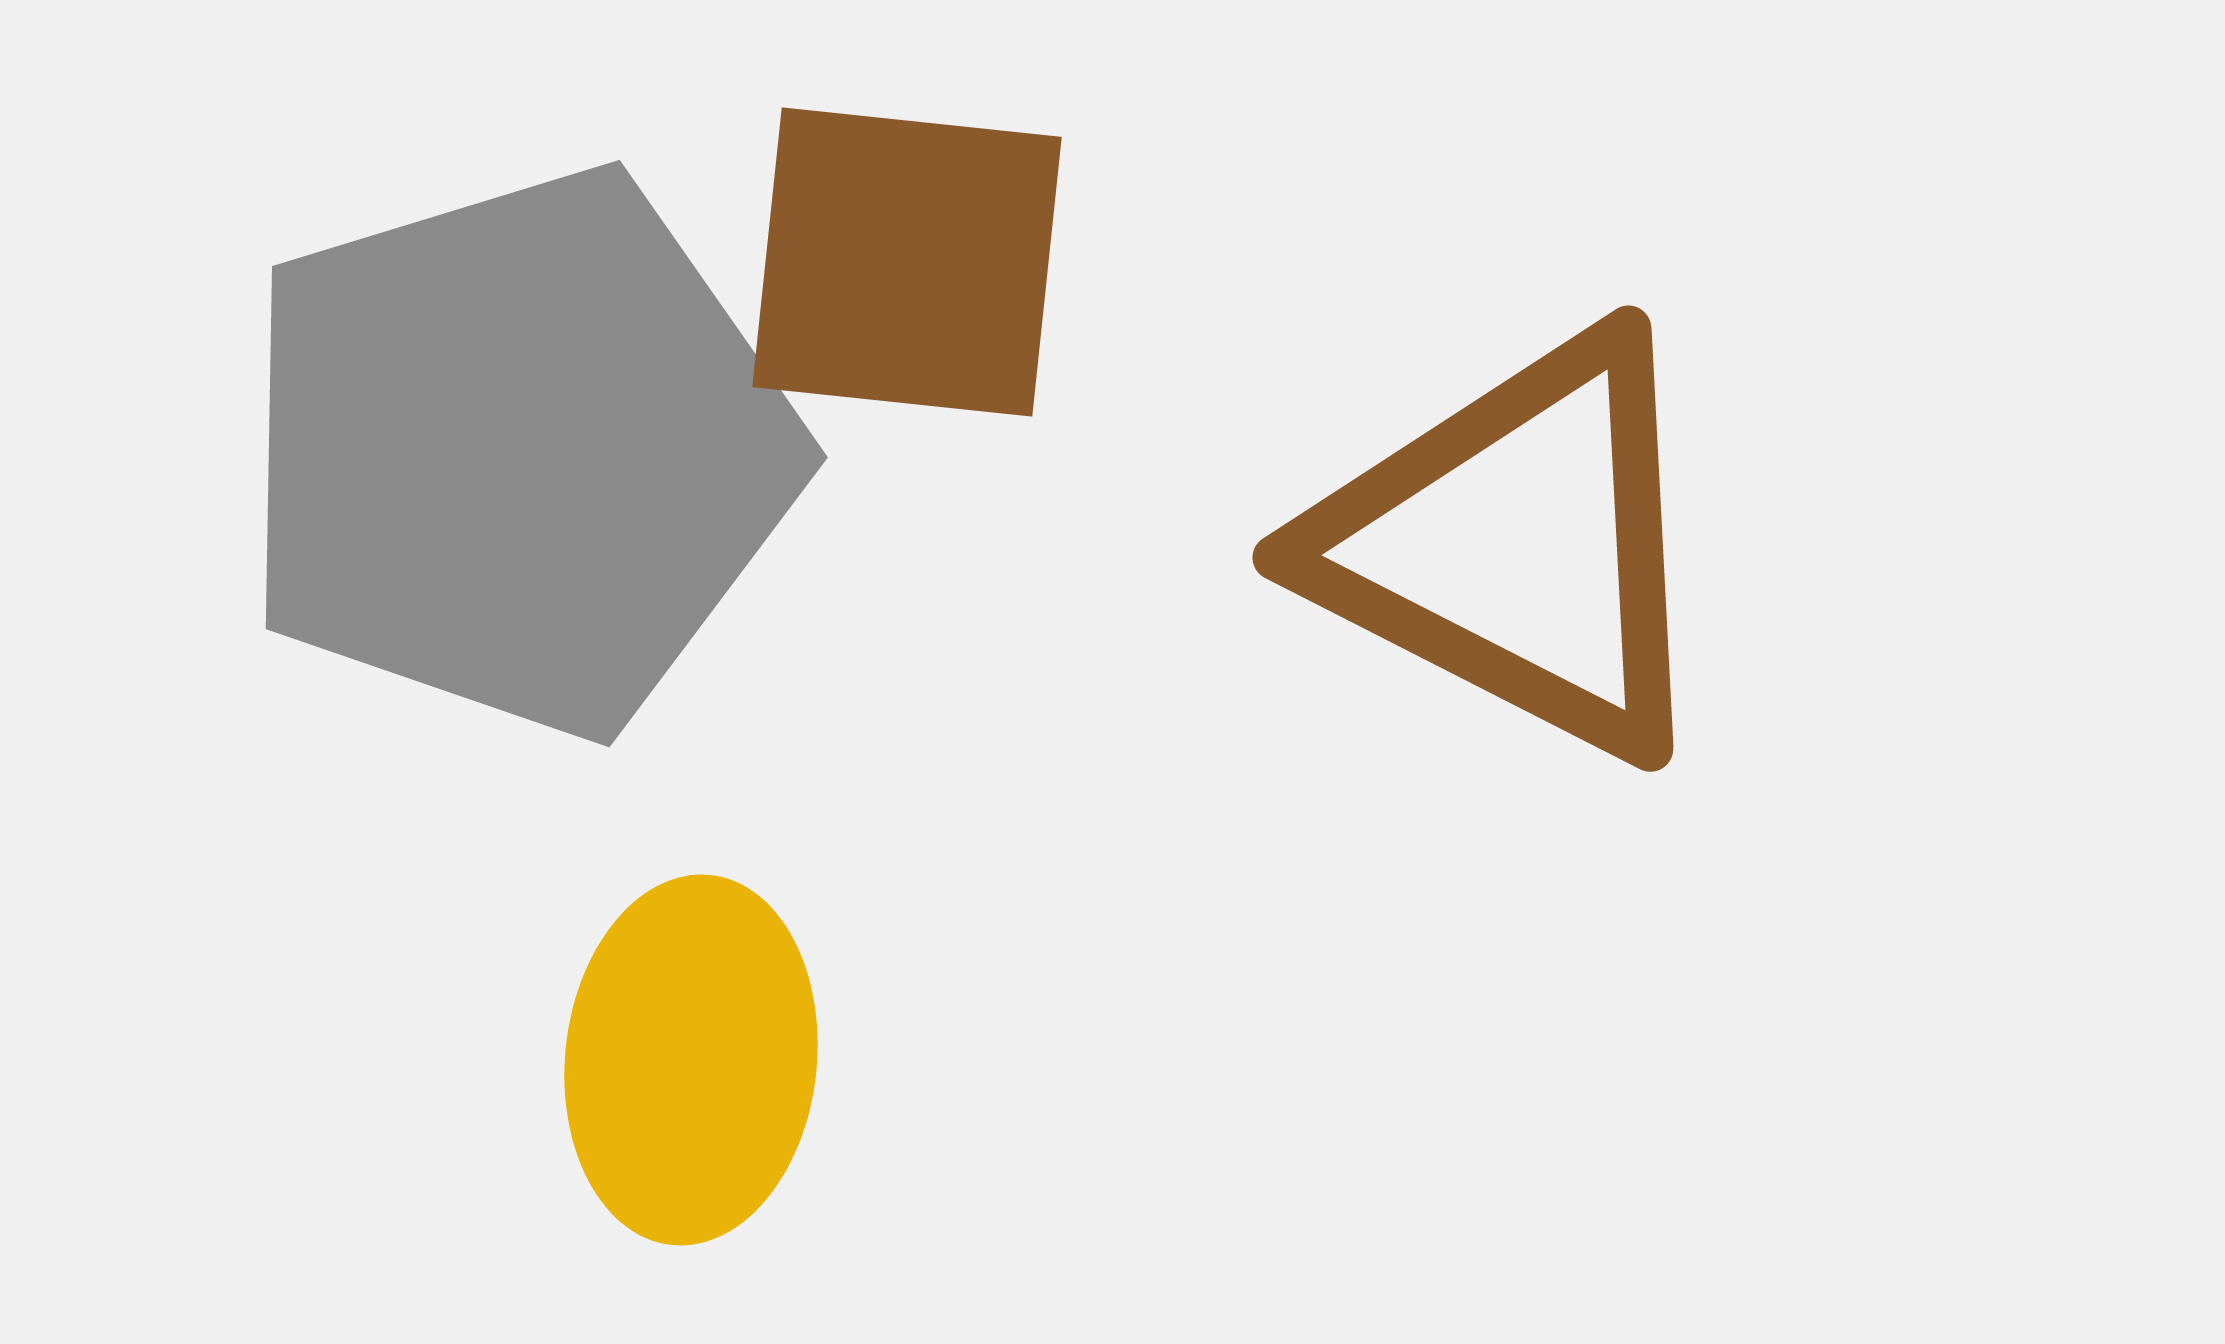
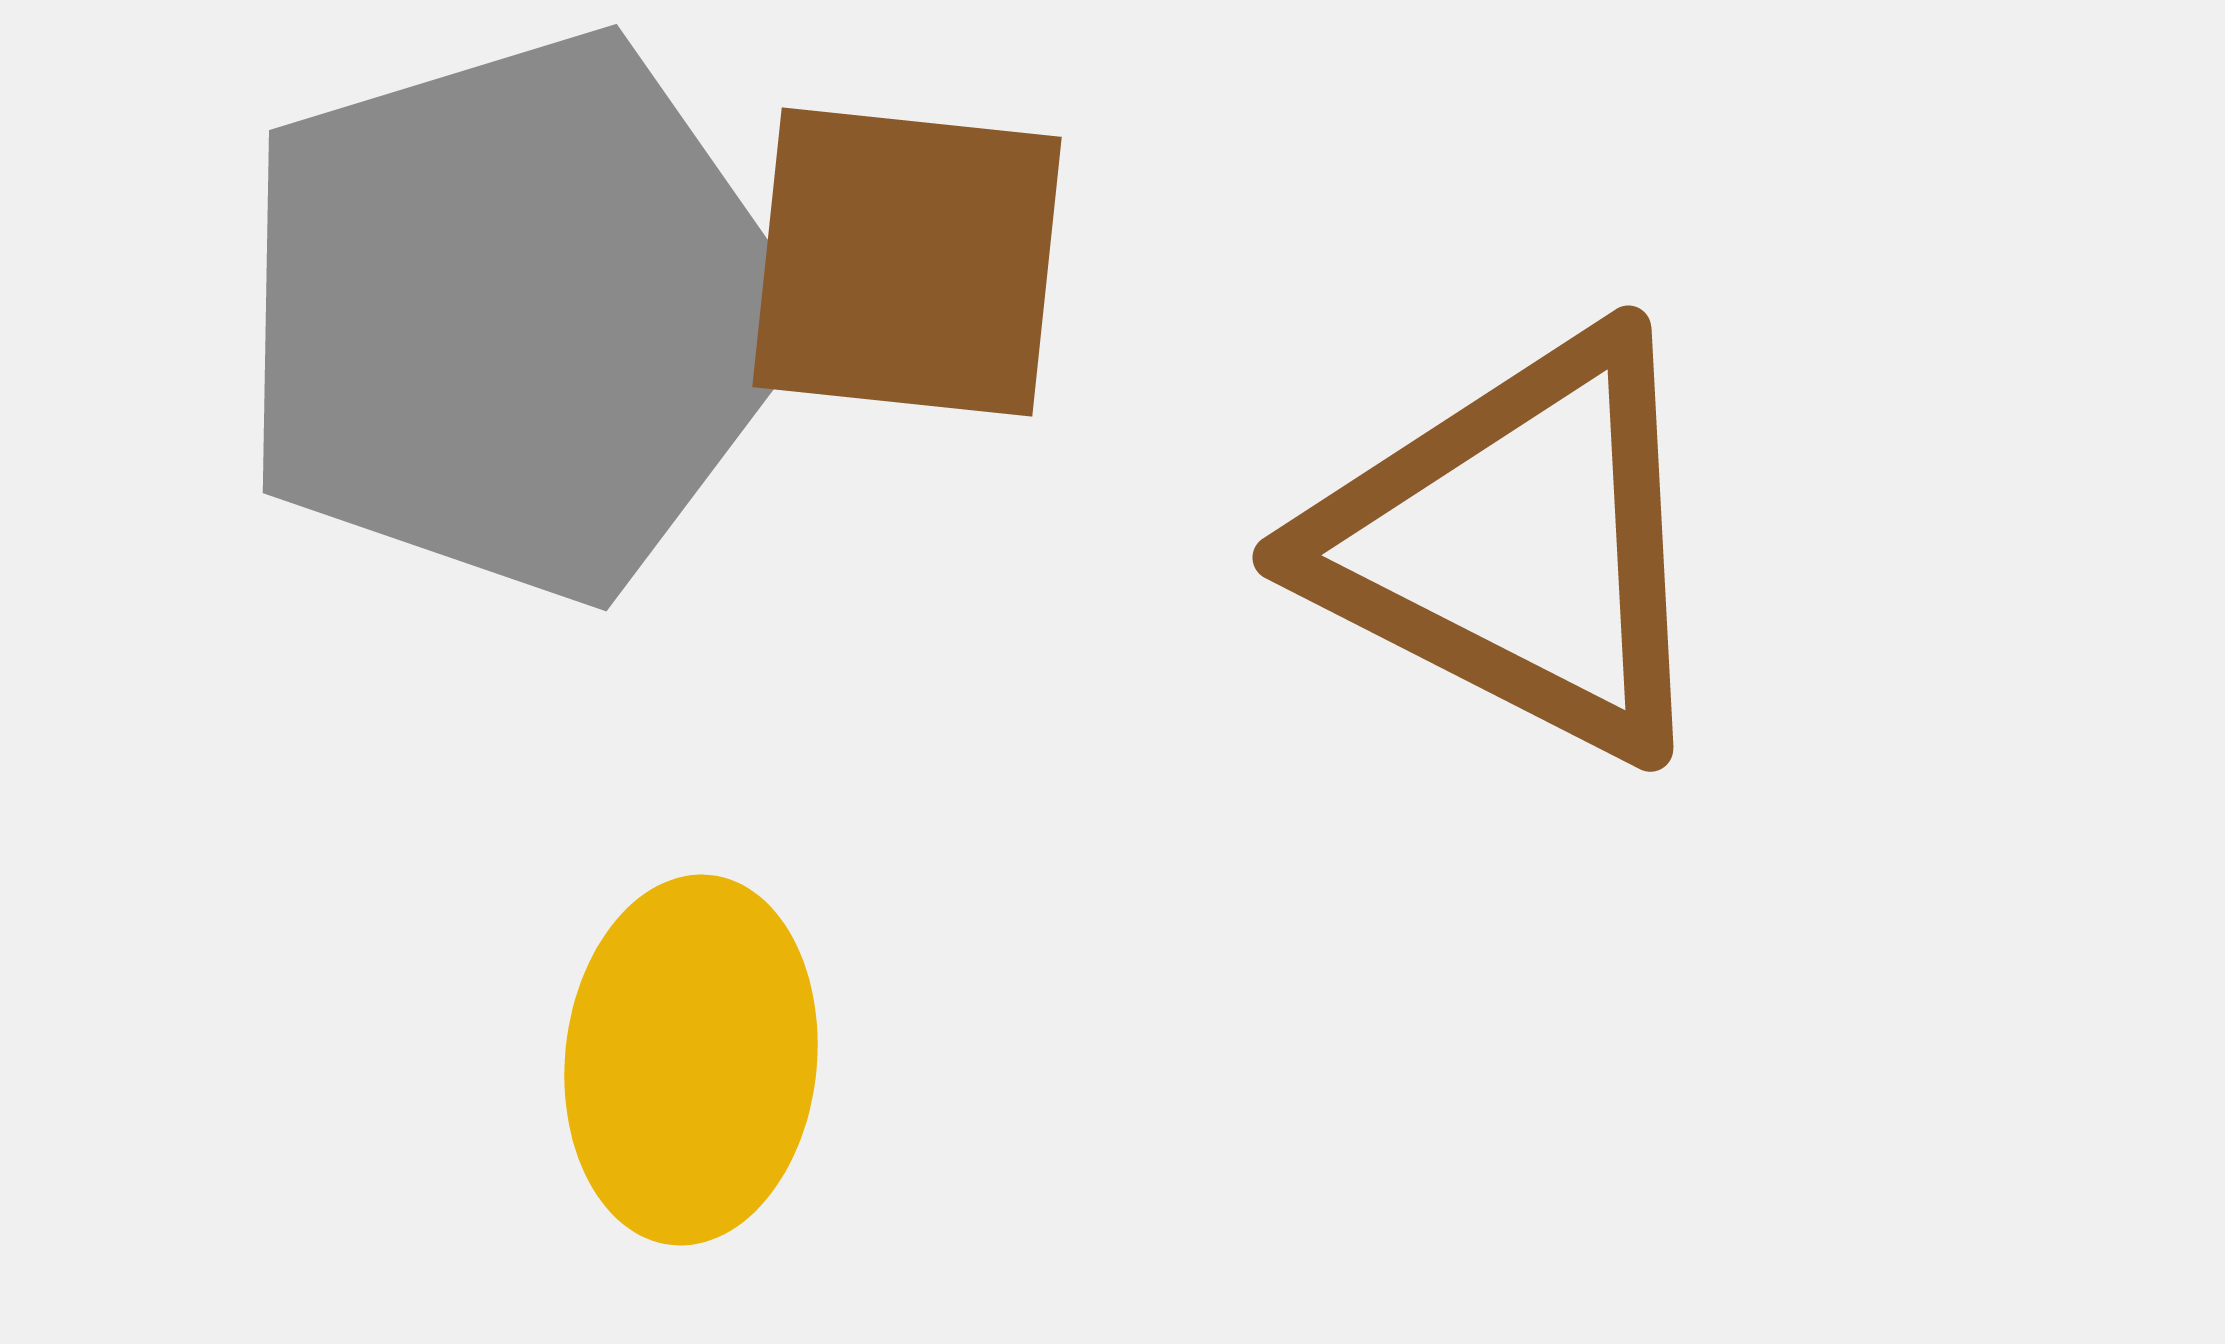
gray pentagon: moved 3 px left, 136 px up
